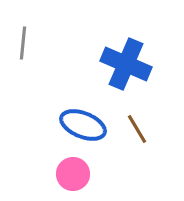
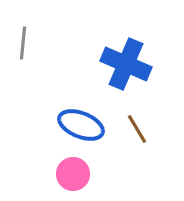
blue ellipse: moved 2 px left
